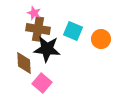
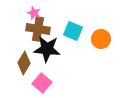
brown diamond: rotated 35 degrees clockwise
